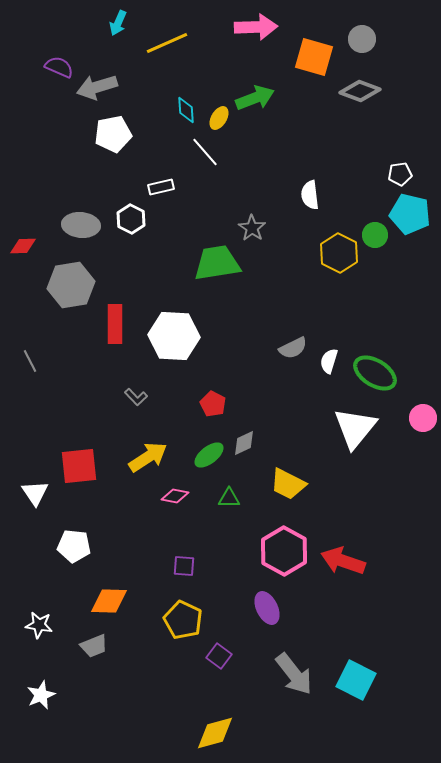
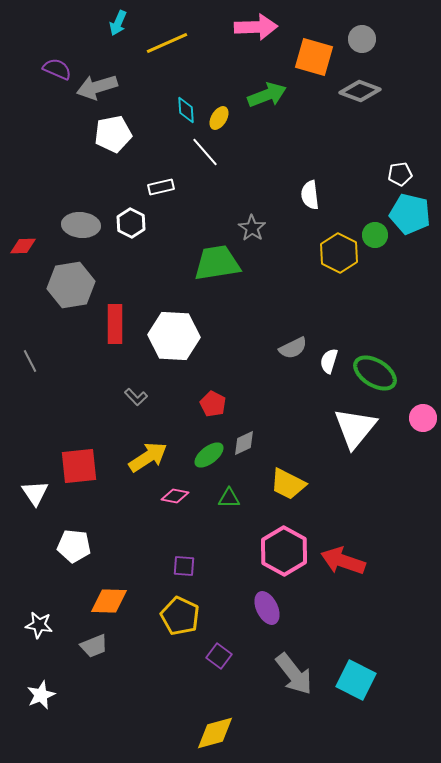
purple semicircle at (59, 67): moved 2 px left, 2 px down
green arrow at (255, 98): moved 12 px right, 3 px up
white hexagon at (131, 219): moved 4 px down
yellow pentagon at (183, 620): moved 3 px left, 4 px up
